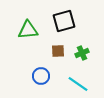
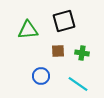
green cross: rotated 32 degrees clockwise
